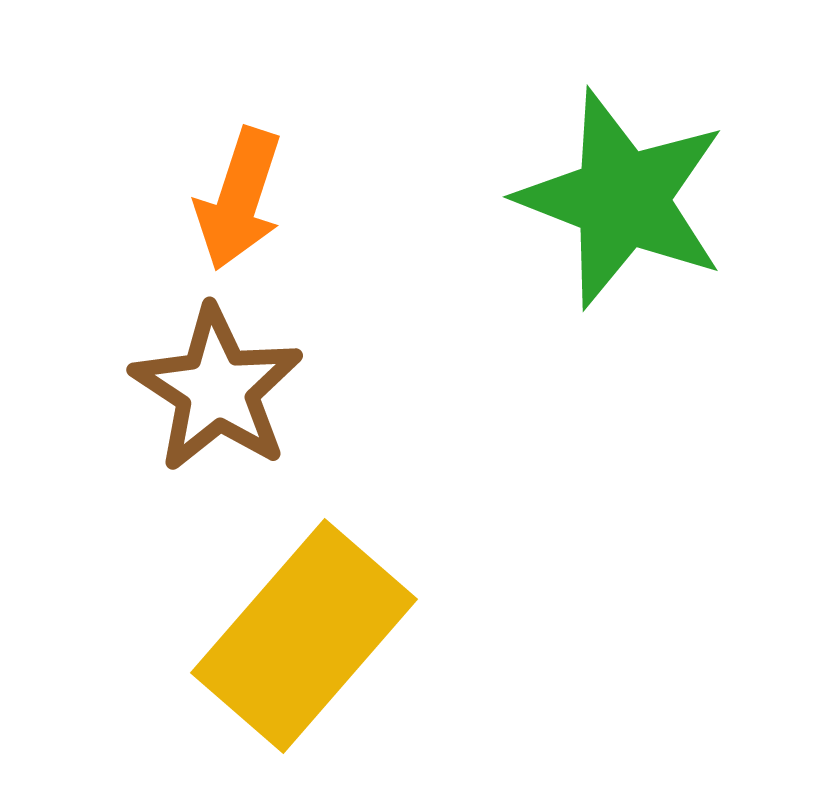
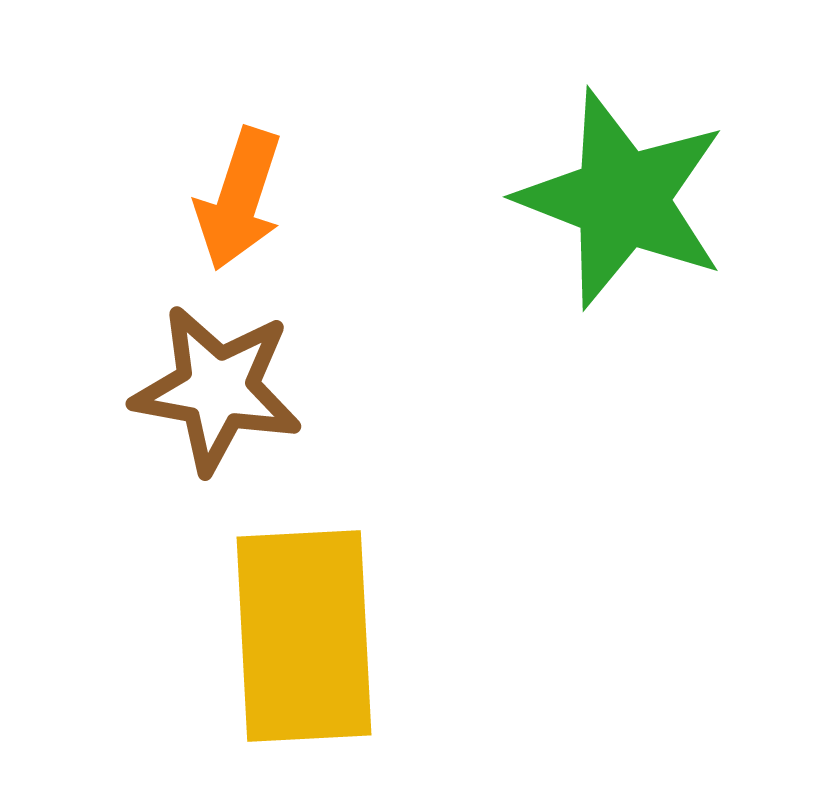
brown star: rotated 23 degrees counterclockwise
yellow rectangle: rotated 44 degrees counterclockwise
